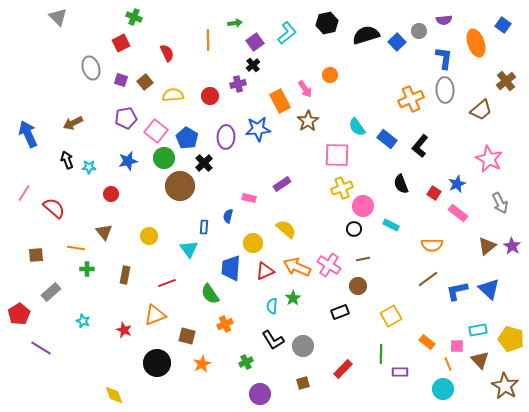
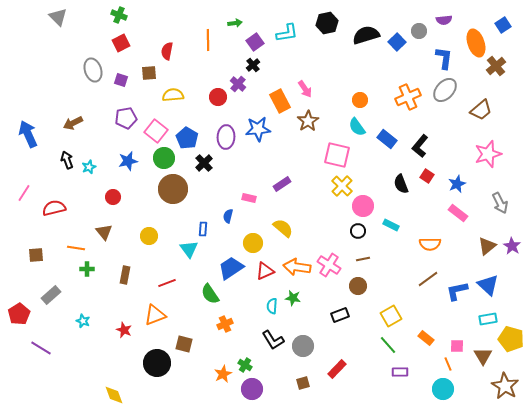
green cross at (134, 17): moved 15 px left, 2 px up
blue square at (503, 25): rotated 21 degrees clockwise
cyan L-shape at (287, 33): rotated 30 degrees clockwise
red semicircle at (167, 53): moved 2 px up; rotated 144 degrees counterclockwise
gray ellipse at (91, 68): moved 2 px right, 2 px down
orange circle at (330, 75): moved 30 px right, 25 px down
brown cross at (506, 81): moved 10 px left, 15 px up
brown square at (145, 82): moved 4 px right, 9 px up; rotated 35 degrees clockwise
purple cross at (238, 84): rotated 35 degrees counterclockwise
gray ellipse at (445, 90): rotated 45 degrees clockwise
red circle at (210, 96): moved 8 px right, 1 px down
orange cross at (411, 99): moved 3 px left, 2 px up
pink square at (337, 155): rotated 12 degrees clockwise
pink star at (489, 159): moved 1 px left, 5 px up; rotated 28 degrees clockwise
cyan star at (89, 167): rotated 24 degrees counterclockwise
brown circle at (180, 186): moved 7 px left, 3 px down
yellow cross at (342, 188): moved 2 px up; rotated 25 degrees counterclockwise
red square at (434, 193): moved 7 px left, 17 px up
red circle at (111, 194): moved 2 px right, 3 px down
red semicircle at (54, 208): rotated 55 degrees counterclockwise
blue rectangle at (204, 227): moved 1 px left, 2 px down
yellow semicircle at (286, 229): moved 3 px left, 1 px up
black circle at (354, 229): moved 4 px right, 2 px down
orange semicircle at (432, 245): moved 2 px left, 1 px up
orange arrow at (297, 267): rotated 16 degrees counterclockwise
blue trapezoid at (231, 268): rotated 52 degrees clockwise
blue triangle at (489, 289): moved 1 px left, 4 px up
gray rectangle at (51, 292): moved 3 px down
green star at (293, 298): rotated 28 degrees counterclockwise
black rectangle at (340, 312): moved 3 px down
cyan rectangle at (478, 330): moved 10 px right, 11 px up
brown square at (187, 336): moved 3 px left, 8 px down
orange rectangle at (427, 342): moved 1 px left, 4 px up
green line at (381, 354): moved 7 px right, 9 px up; rotated 42 degrees counterclockwise
brown triangle at (480, 360): moved 3 px right, 4 px up; rotated 12 degrees clockwise
green cross at (246, 362): moved 1 px left, 3 px down; rotated 32 degrees counterclockwise
orange star at (202, 364): moved 21 px right, 10 px down
red rectangle at (343, 369): moved 6 px left
purple circle at (260, 394): moved 8 px left, 5 px up
